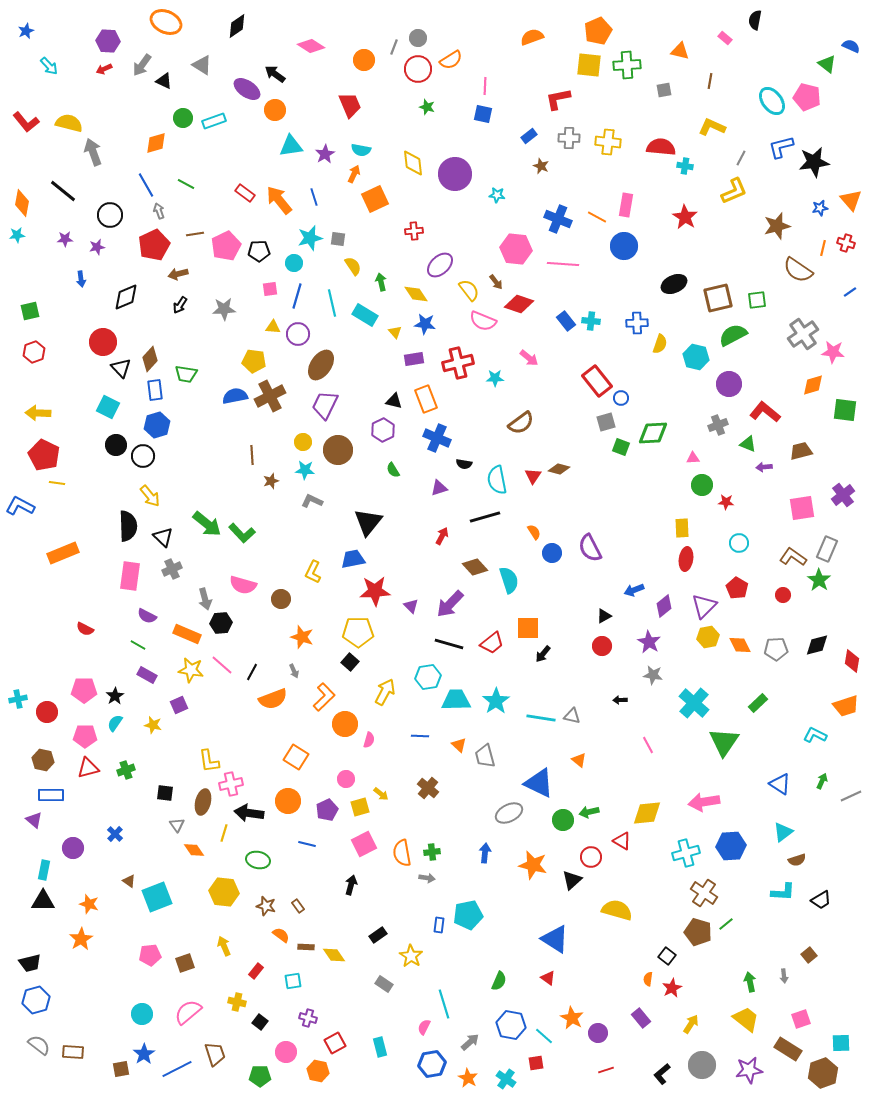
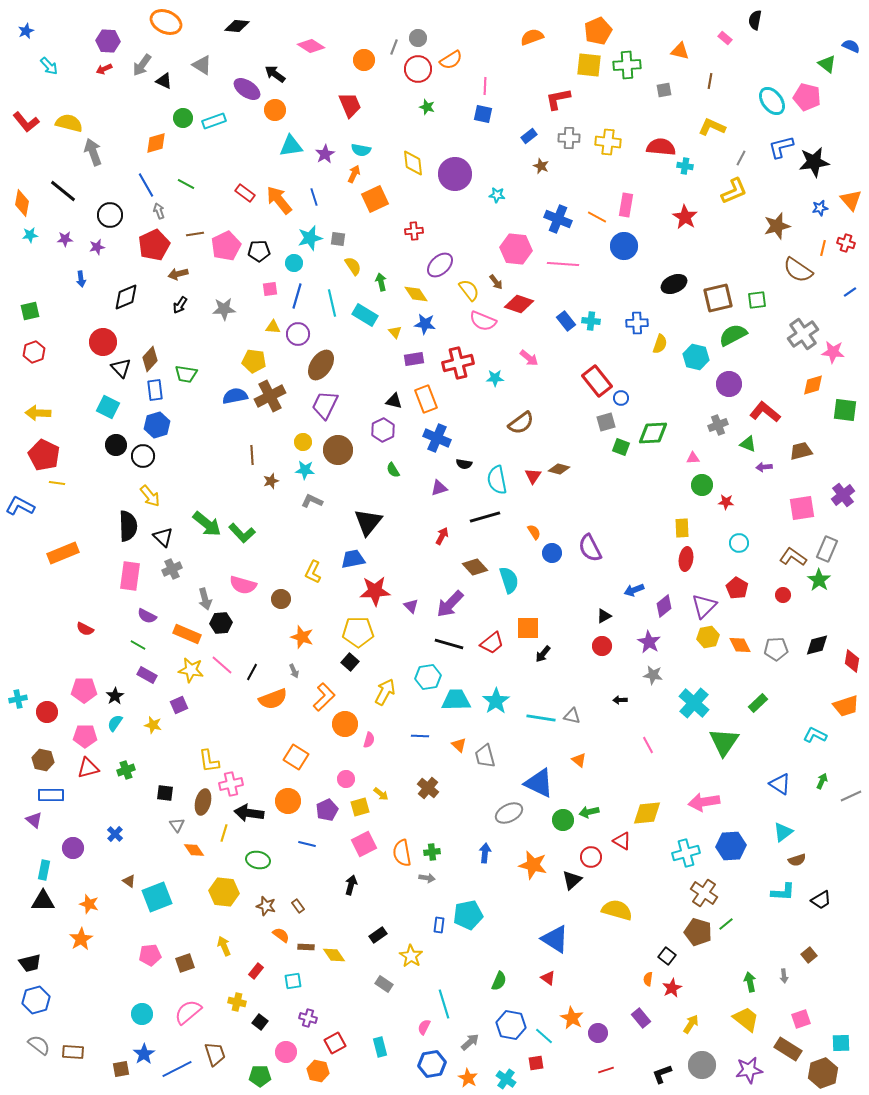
black diamond at (237, 26): rotated 40 degrees clockwise
cyan star at (17, 235): moved 13 px right
black L-shape at (662, 1074): rotated 20 degrees clockwise
